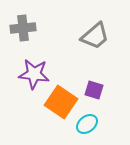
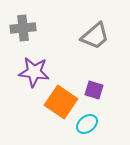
purple star: moved 2 px up
